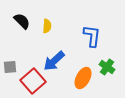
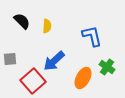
blue L-shape: rotated 20 degrees counterclockwise
gray square: moved 8 px up
